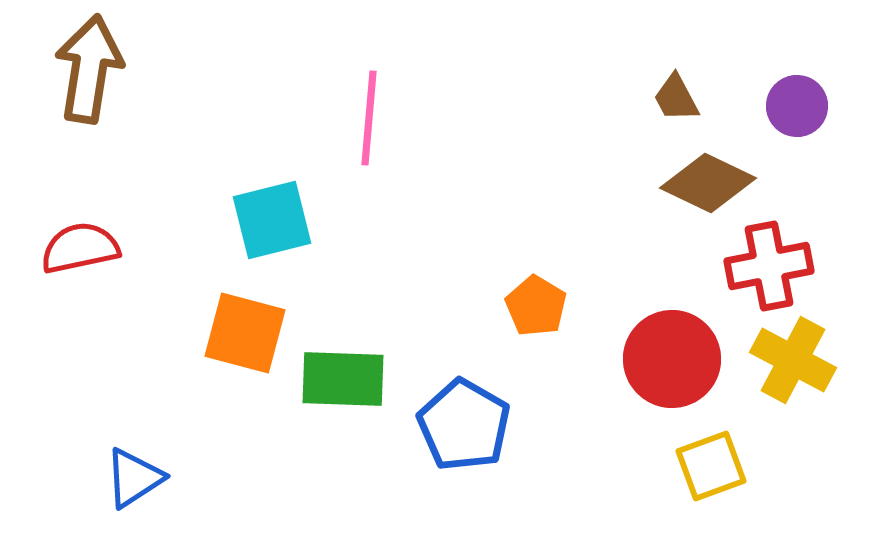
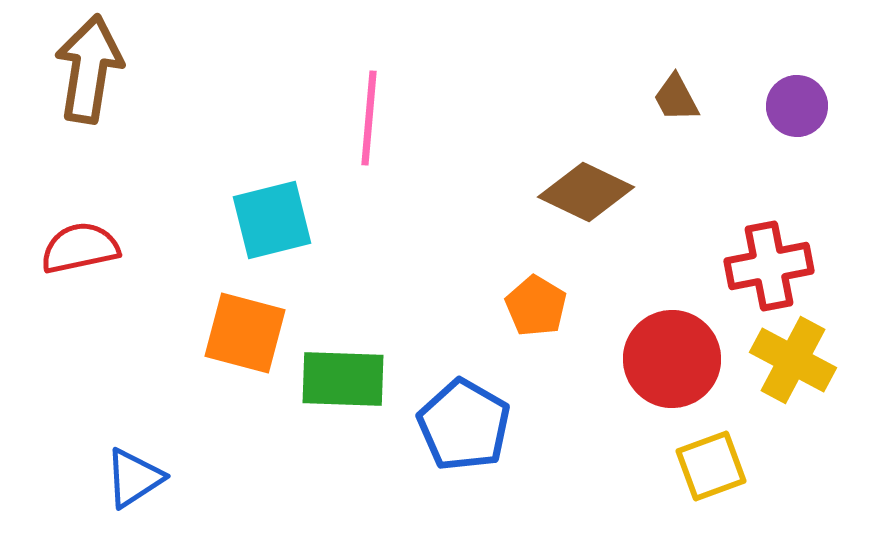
brown diamond: moved 122 px left, 9 px down
